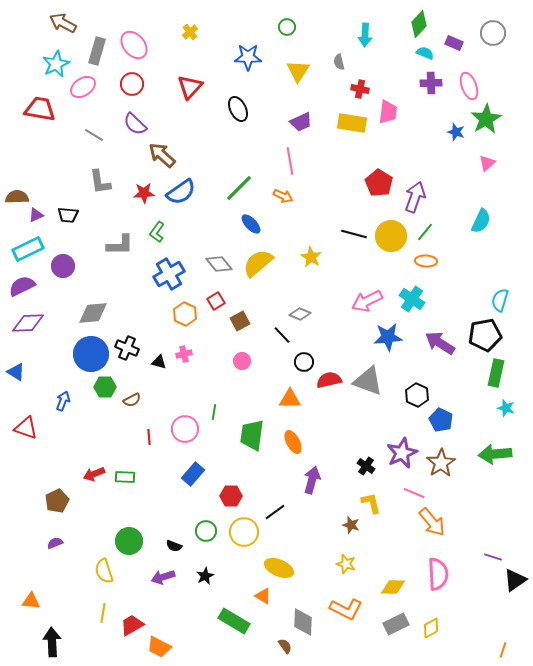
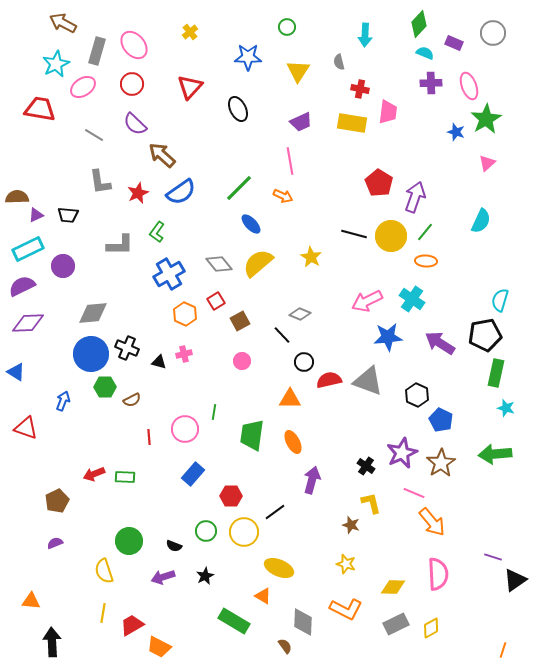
red star at (144, 193): moved 6 px left; rotated 20 degrees counterclockwise
